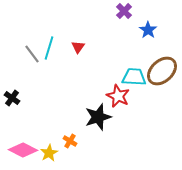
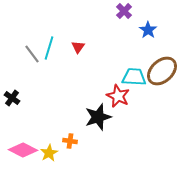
orange cross: rotated 24 degrees counterclockwise
